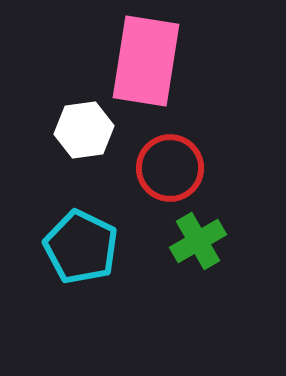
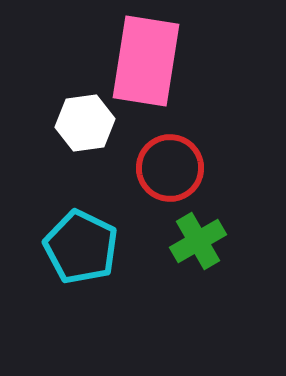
white hexagon: moved 1 px right, 7 px up
